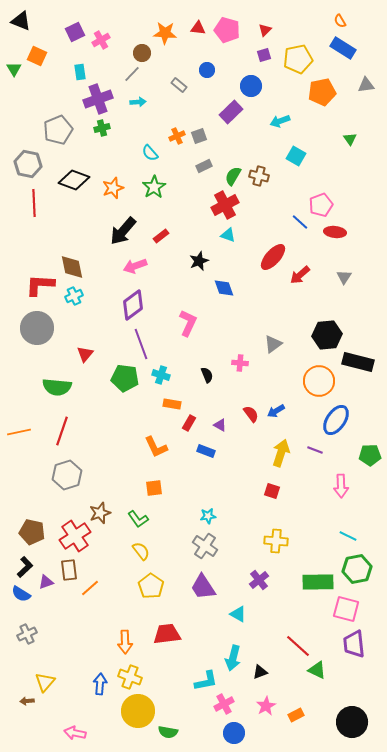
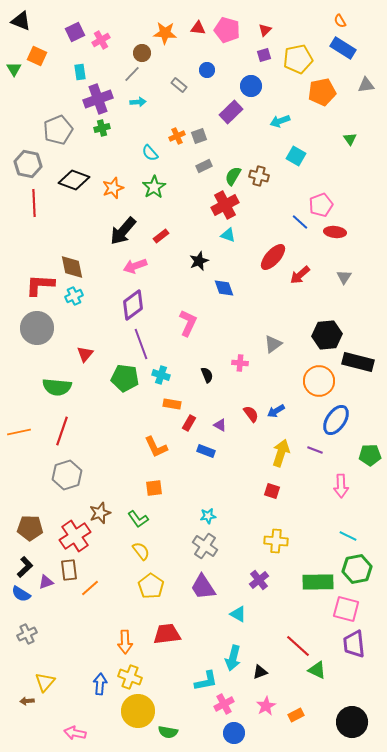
brown pentagon at (32, 532): moved 2 px left, 4 px up; rotated 10 degrees counterclockwise
